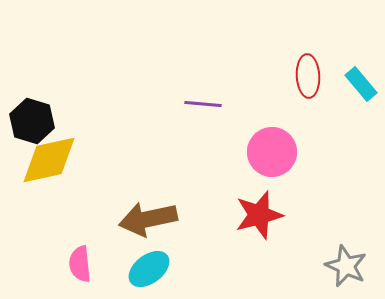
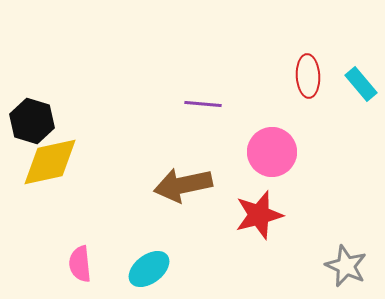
yellow diamond: moved 1 px right, 2 px down
brown arrow: moved 35 px right, 34 px up
